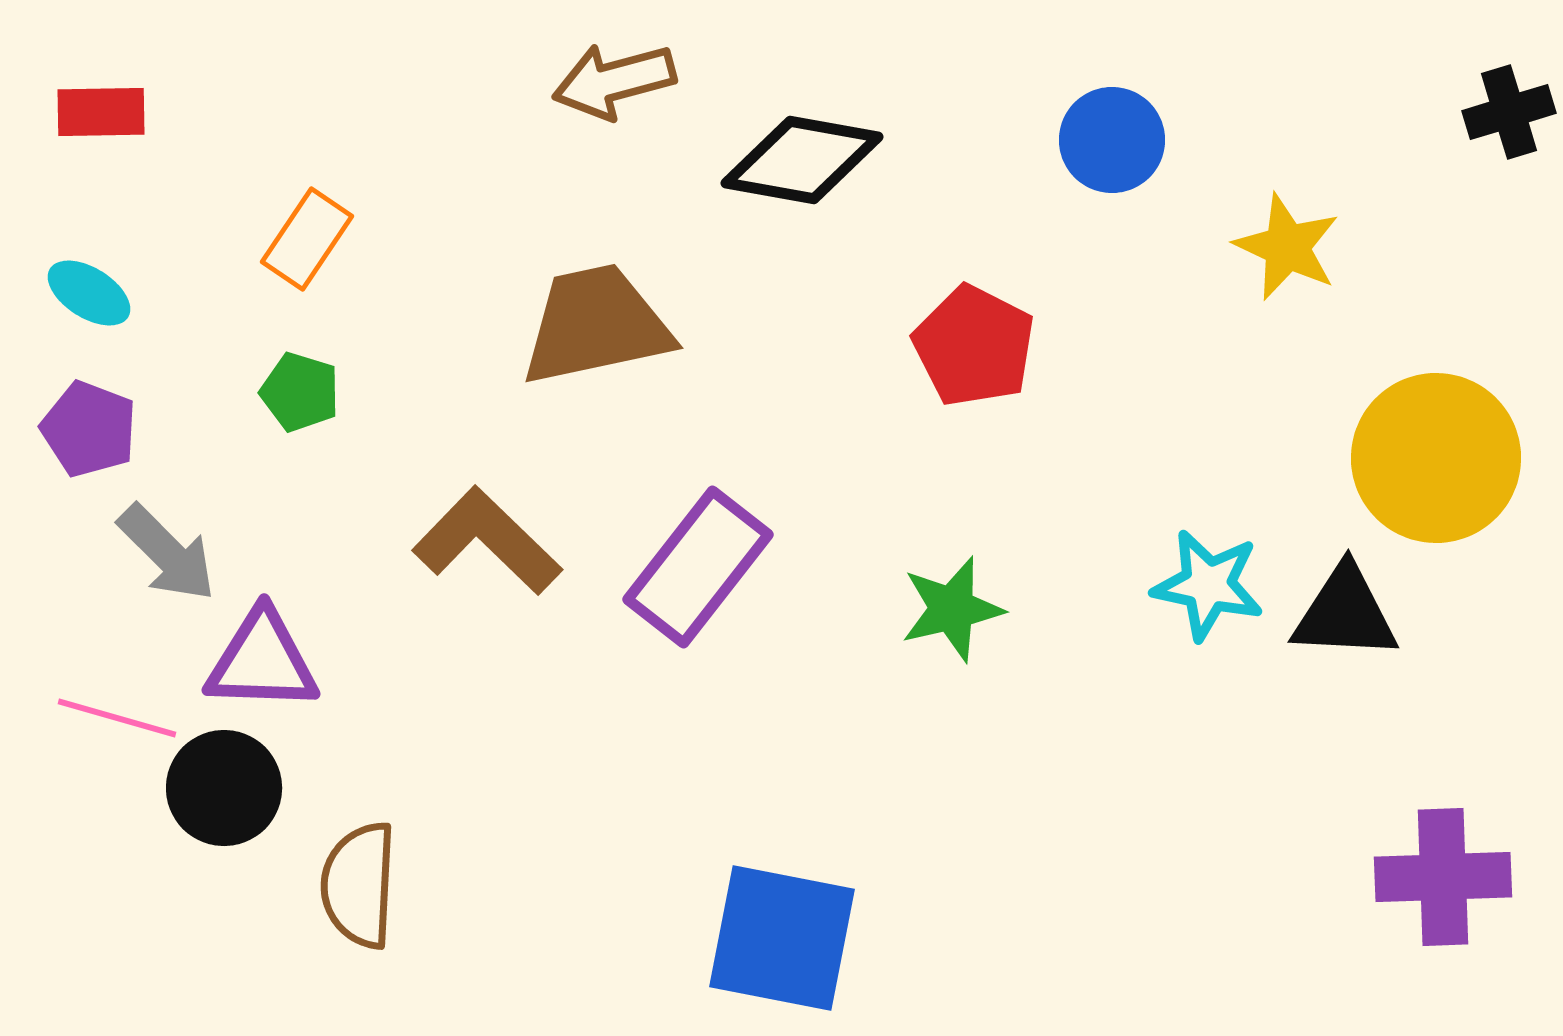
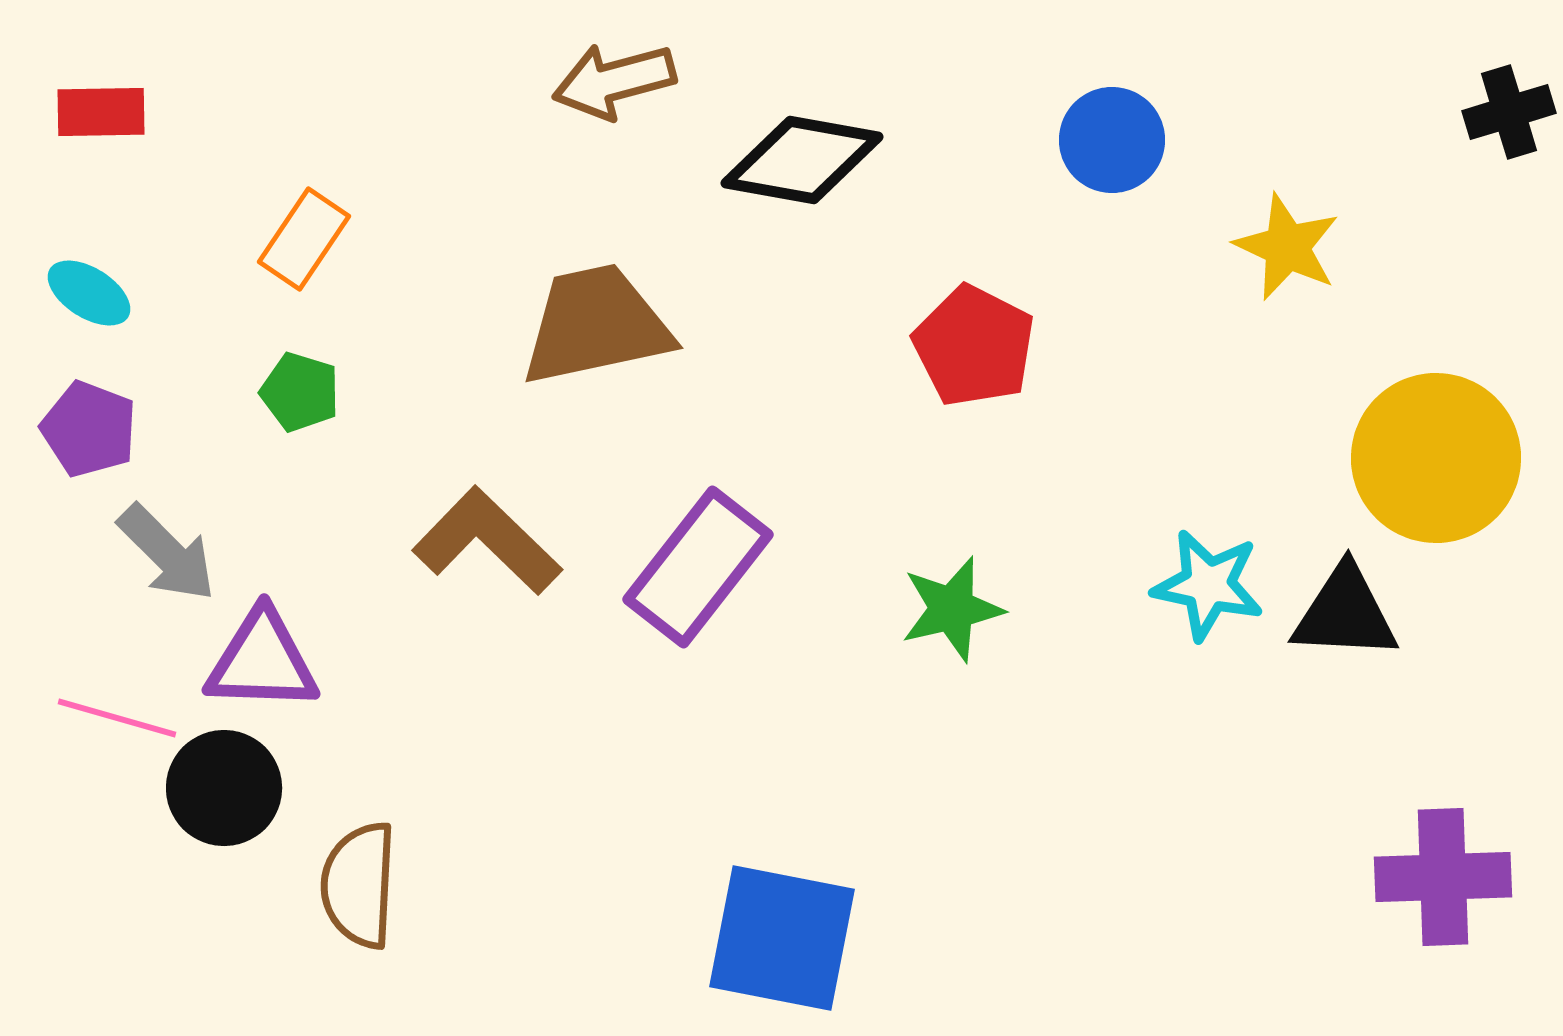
orange rectangle: moved 3 px left
